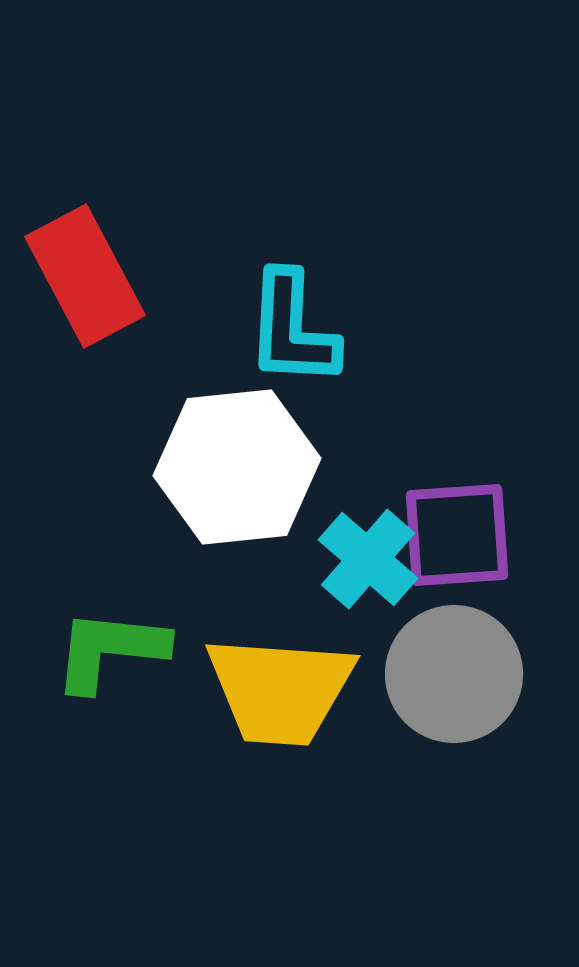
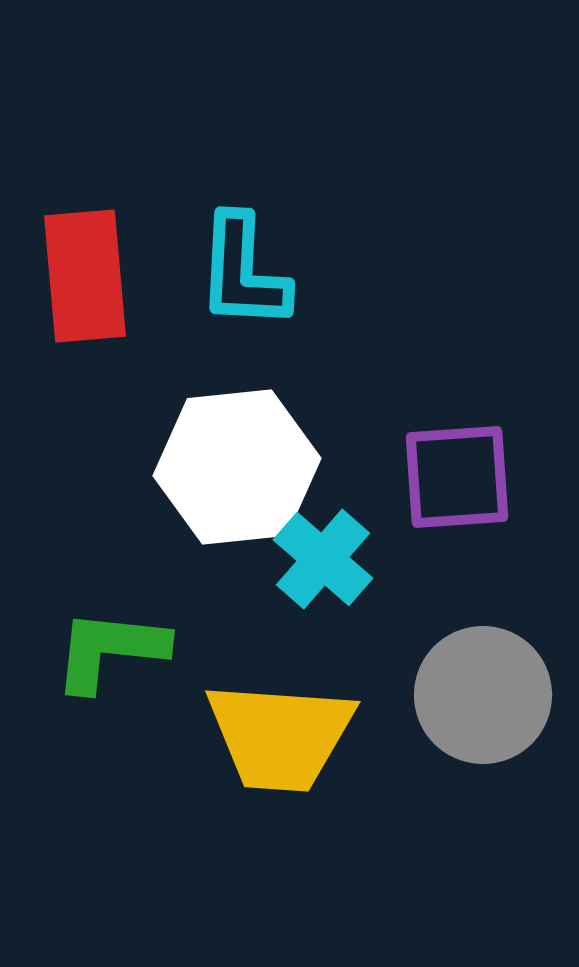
red rectangle: rotated 23 degrees clockwise
cyan L-shape: moved 49 px left, 57 px up
purple square: moved 58 px up
cyan cross: moved 45 px left
gray circle: moved 29 px right, 21 px down
yellow trapezoid: moved 46 px down
